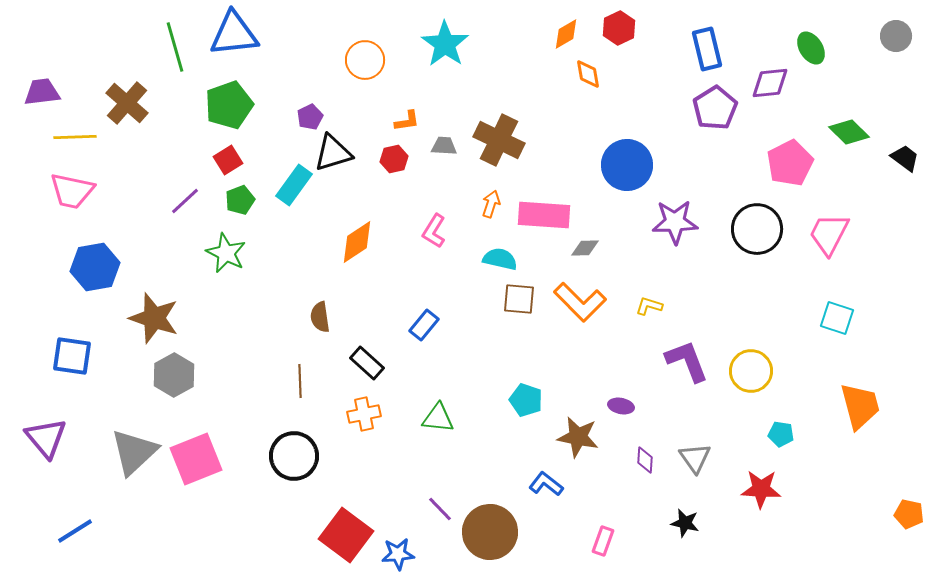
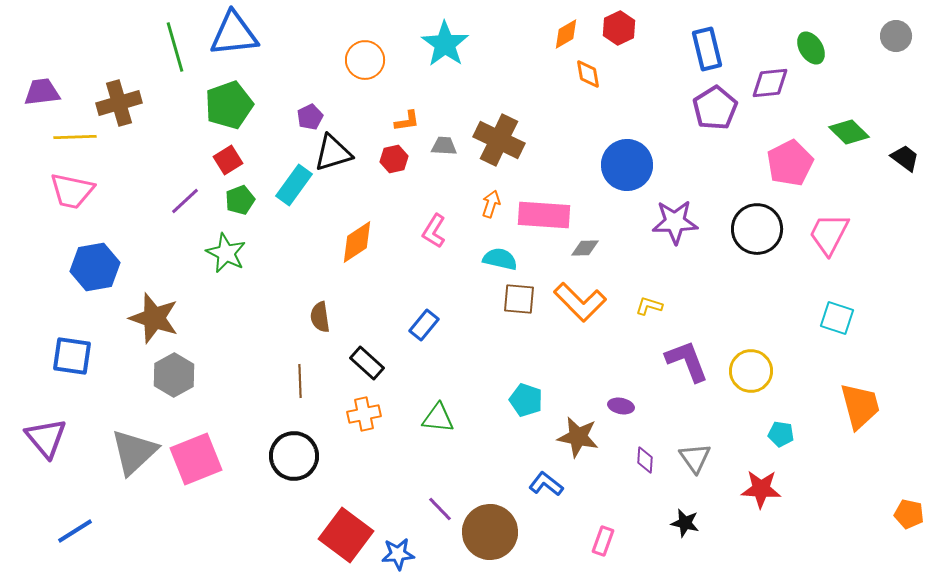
brown cross at (127, 103): moved 8 px left; rotated 33 degrees clockwise
